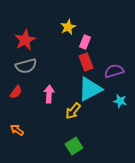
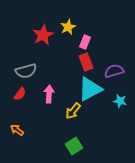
red star: moved 18 px right, 5 px up
gray semicircle: moved 5 px down
red semicircle: moved 4 px right, 2 px down
